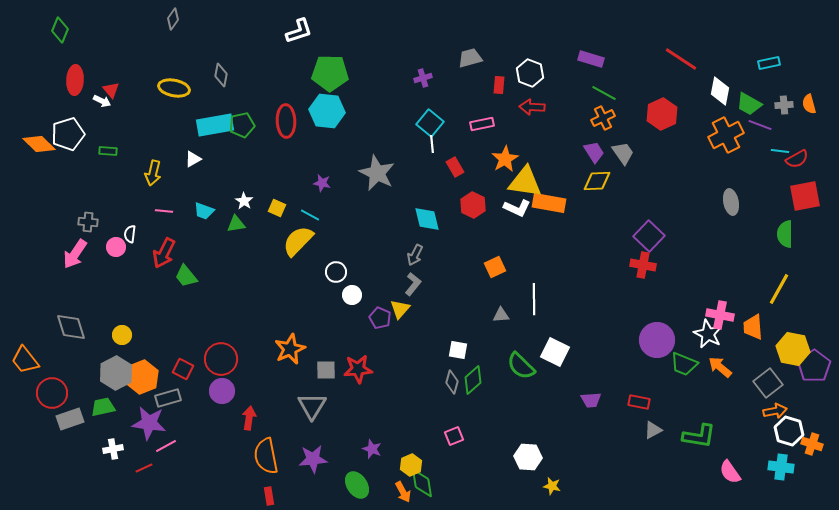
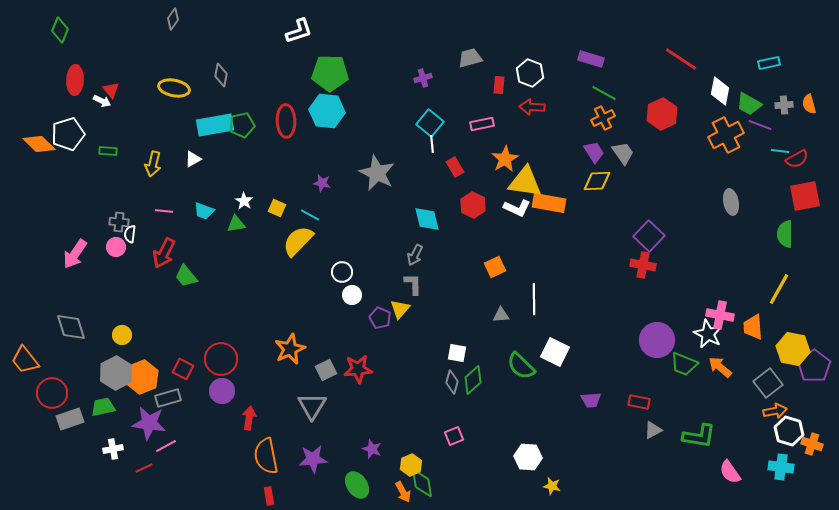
yellow arrow at (153, 173): moved 9 px up
gray cross at (88, 222): moved 31 px right
white circle at (336, 272): moved 6 px right
gray L-shape at (413, 284): rotated 40 degrees counterclockwise
white square at (458, 350): moved 1 px left, 3 px down
gray square at (326, 370): rotated 25 degrees counterclockwise
